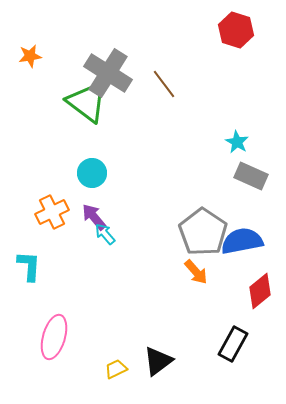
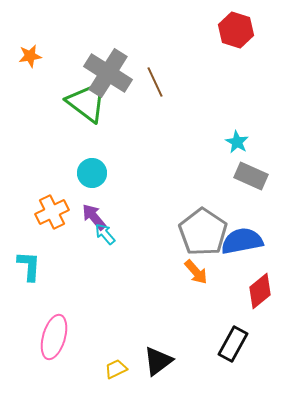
brown line: moved 9 px left, 2 px up; rotated 12 degrees clockwise
